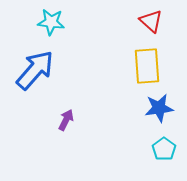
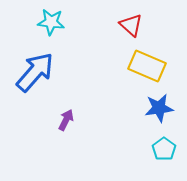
red triangle: moved 20 px left, 4 px down
yellow rectangle: rotated 63 degrees counterclockwise
blue arrow: moved 2 px down
